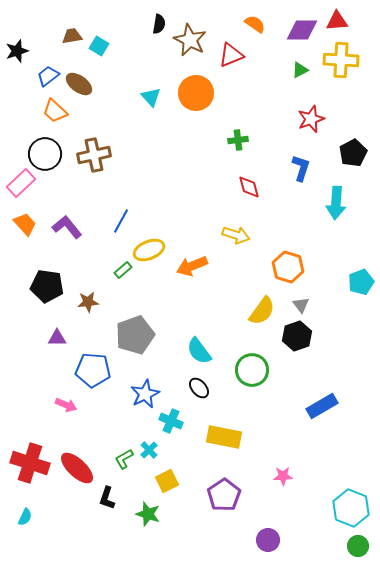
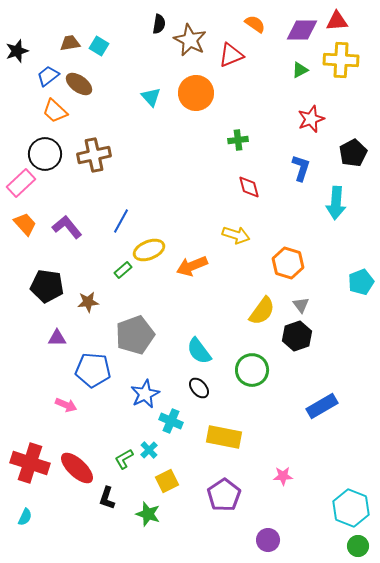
brown trapezoid at (72, 36): moved 2 px left, 7 px down
orange hexagon at (288, 267): moved 4 px up
